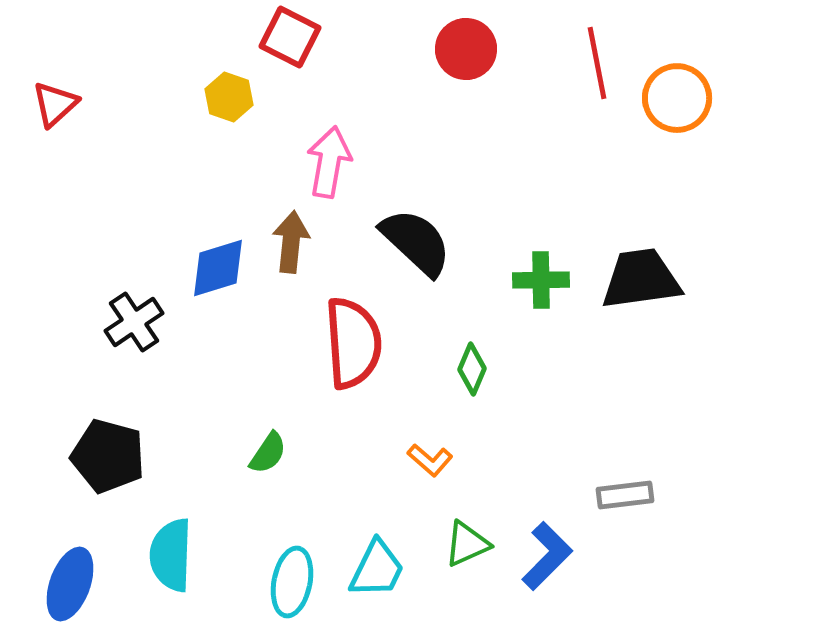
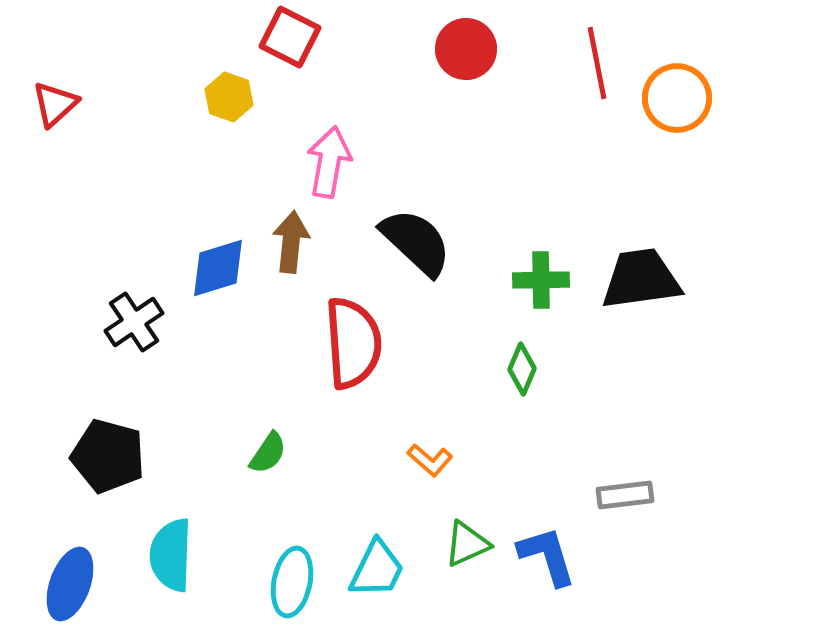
green diamond: moved 50 px right
blue L-shape: rotated 62 degrees counterclockwise
